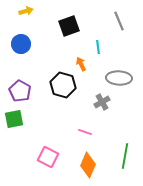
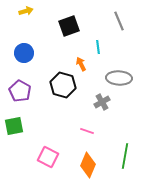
blue circle: moved 3 px right, 9 px down
green square: moved 7 px down
pink line: moved 2 px right, 1 px up
